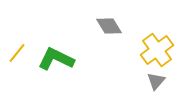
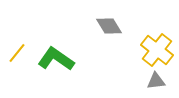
yellow cross: rotated 16 degrees counterclockwise
green L-shape: rotated 9 degrees clockwise
gray triangle: rotated 42 degrees clockwise
